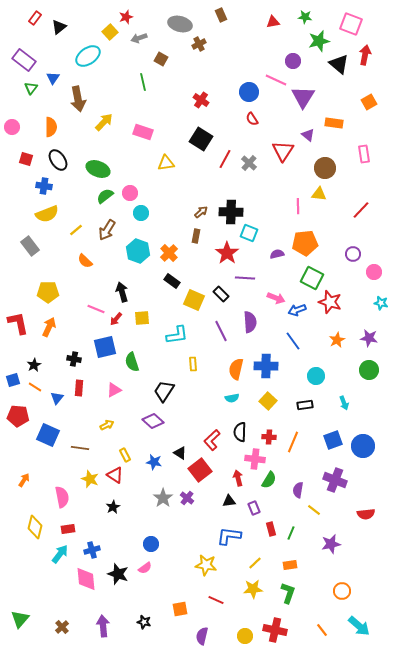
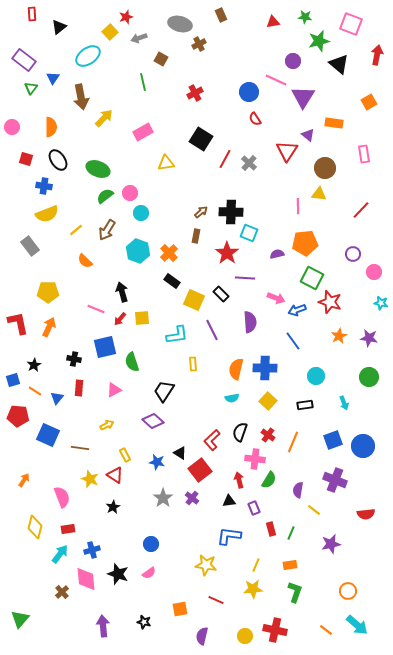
red rectangle at (35, 18): moved 3 px left, 4 px up; rotated 40 degrees counterclockwise
red arrow at (365, 55): moved 12 px right
brown arrow at (78, 99): moved 3 px right, 2 px up
red cross at (201, 100): moved 6 px left, 7 px up; rotated 28 degrees clockwise
red semicircle at (252, 119): moved 3 px right
yellow arrow at (104, 122): moved 4 px up
pink rectangle at (143, 132): rotated 48 degrees counterclockwise
red triangle at (283, 151): moved 4 px right
red arrow at (116, 319): moved 4 px right
purple line at (221, 331): moved 9 px left, 1 px up
orange star at (337, 340): moved 2 px right, 4 px up
blue cross at (266, 366): moved 1 px left, 2 px down
green circle at (369, 370): moved 7 px down
orange line at (35, 387): moved 4 px down
black semicircle at (240, 432): rotated 18 degrees clockwise
red cross at (269, 437): moved 1 px left, 2 px up; rotated 32 degrees clockwise
blue star at (154, 462): moved 3 px right
red arrow at (238, 478): moved 1 px right, 2 px down
pink semicircle at (62, 497): rotated 10 degrees counterclockwise
purple cross at (187, 498): moved 5 px right
yellow line at (255, 563): moved 1 px right, 2 px down; rotated 24 degrees counterclockwise
pink semicircle at (145, 568): moved 4 px right, 5 px down
orange circle at (342, 591): moved 6 px right
green L-shape at (288, 593): moved 7 px right, 1 px up
cyan arrow at (359, 626): moved 2 px left, 1 px up
brown cross at (62, 627): moved 35 px up
orange line at (322, 630): moved 4 px right; rotated 16 degrees counterclockwise
